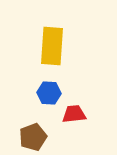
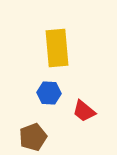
yellow rectangle: moved 5 px right, 2 px down; rotated 9 degrees counterclockwise
red trapezoid: moved 10 px right, 3 px up; rotated 135 degrees counterclockwise
